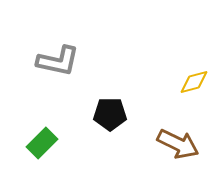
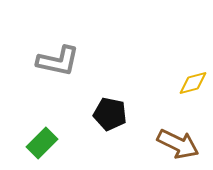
yellow diamond: moved 1 px left, 1 px down
black pentagon: rotated 12 degrees clockwise
